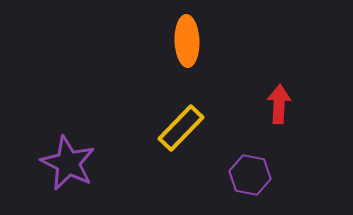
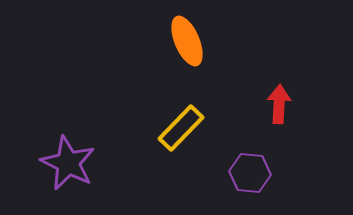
orange ellipse: rotated 21 degrees counterclockwise
purple hexagon: moved 2 px up; rotated 6 degrees counterclockwise
